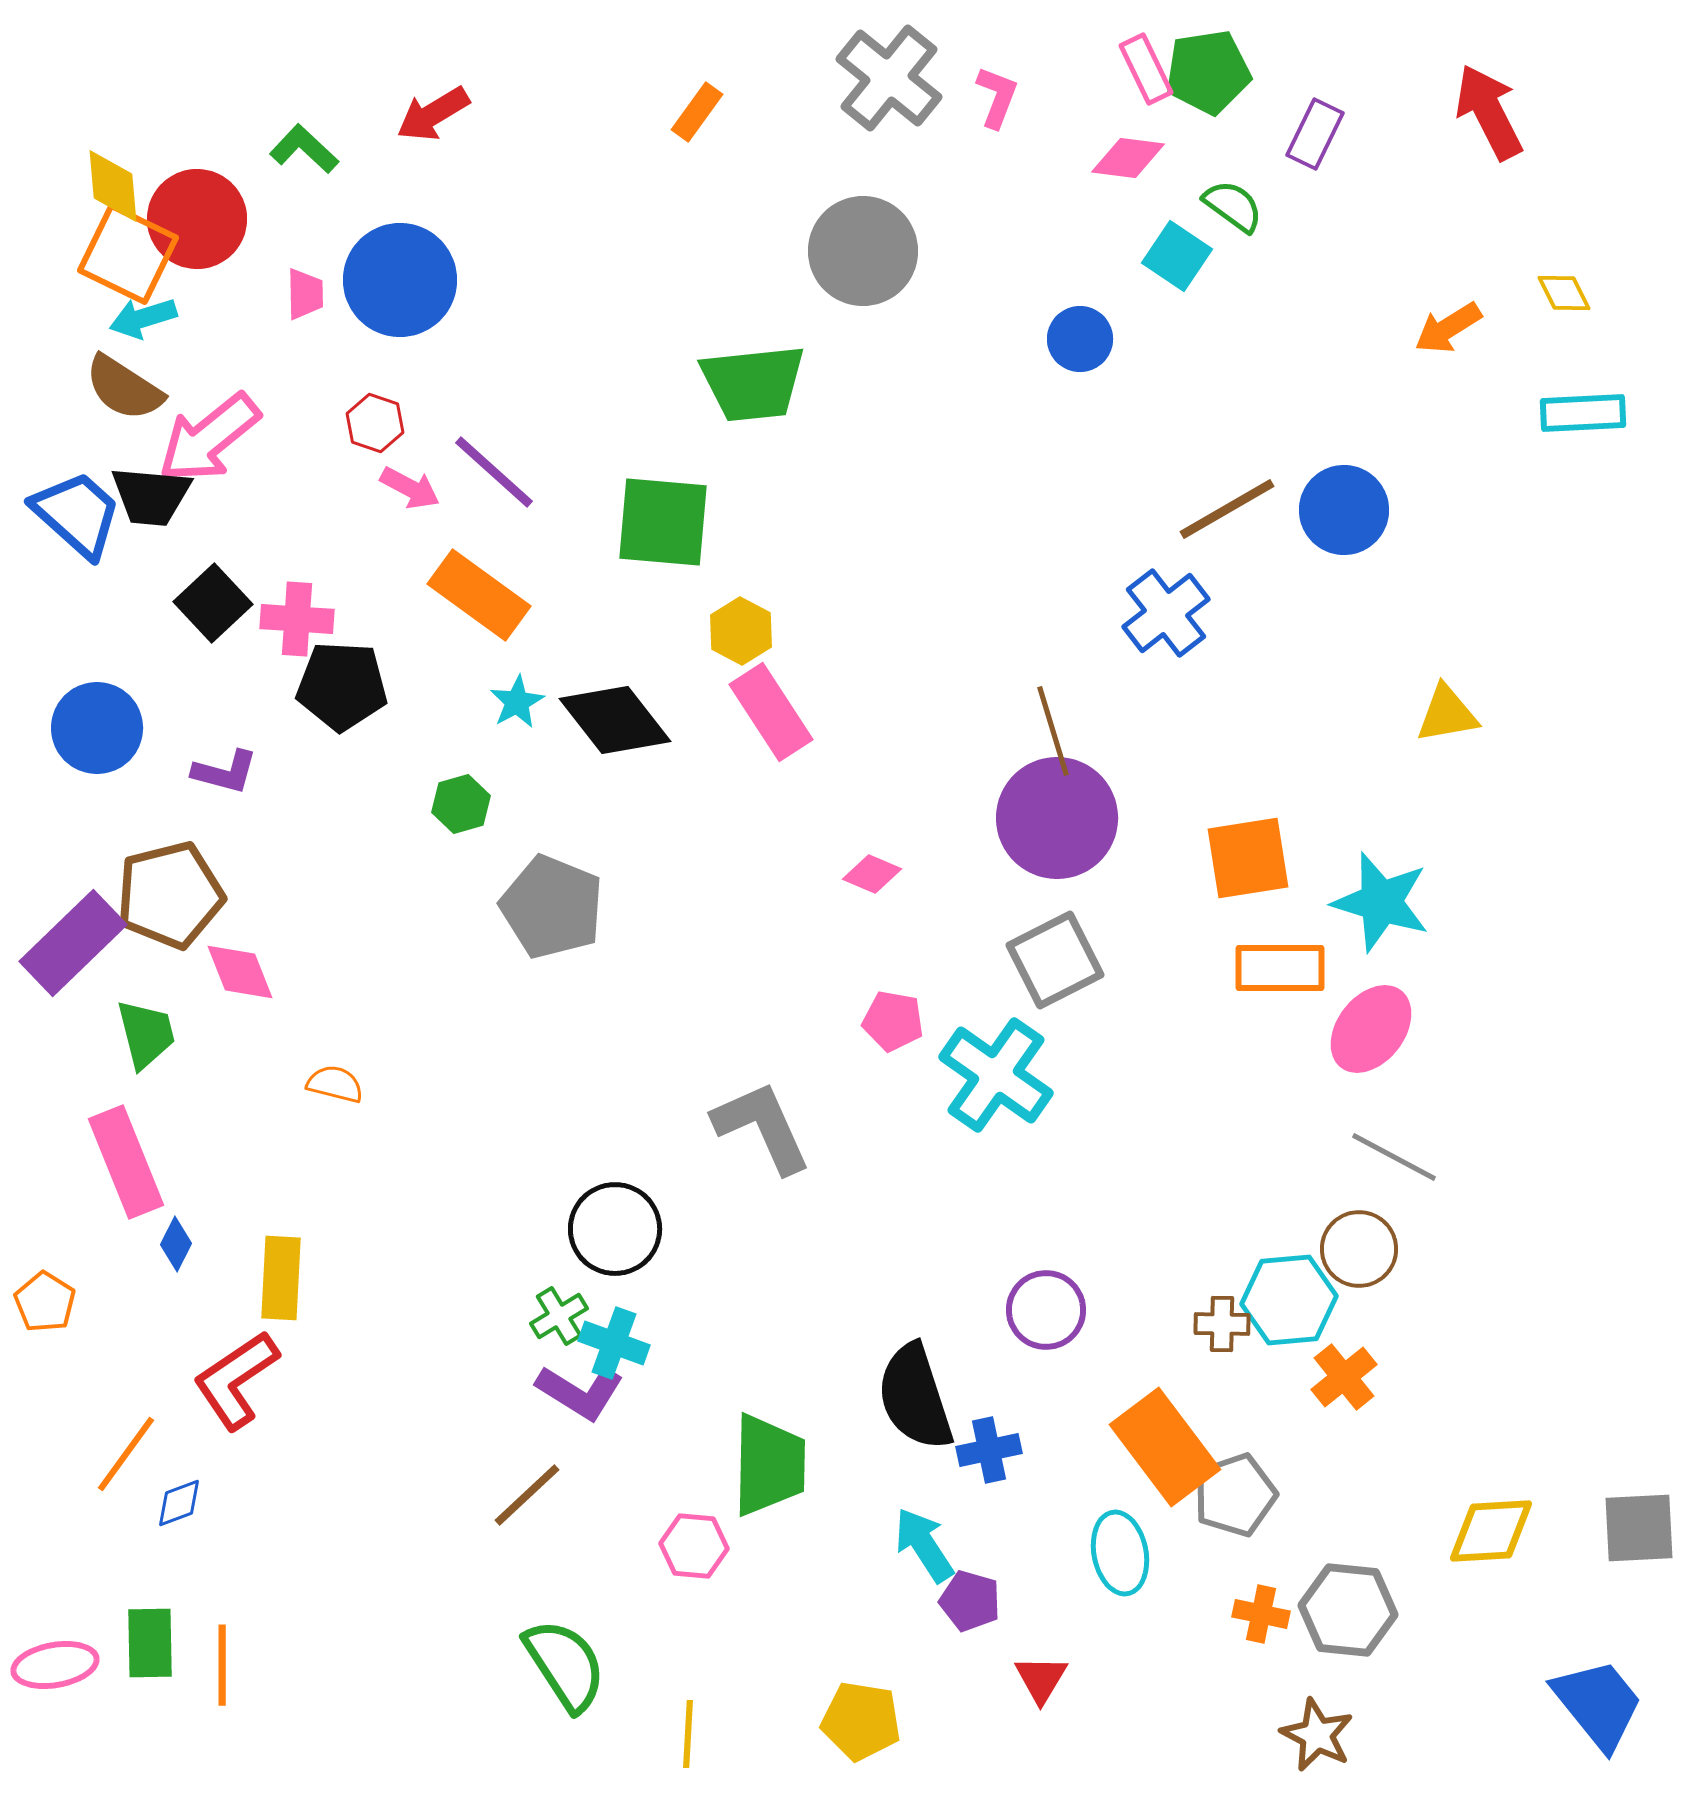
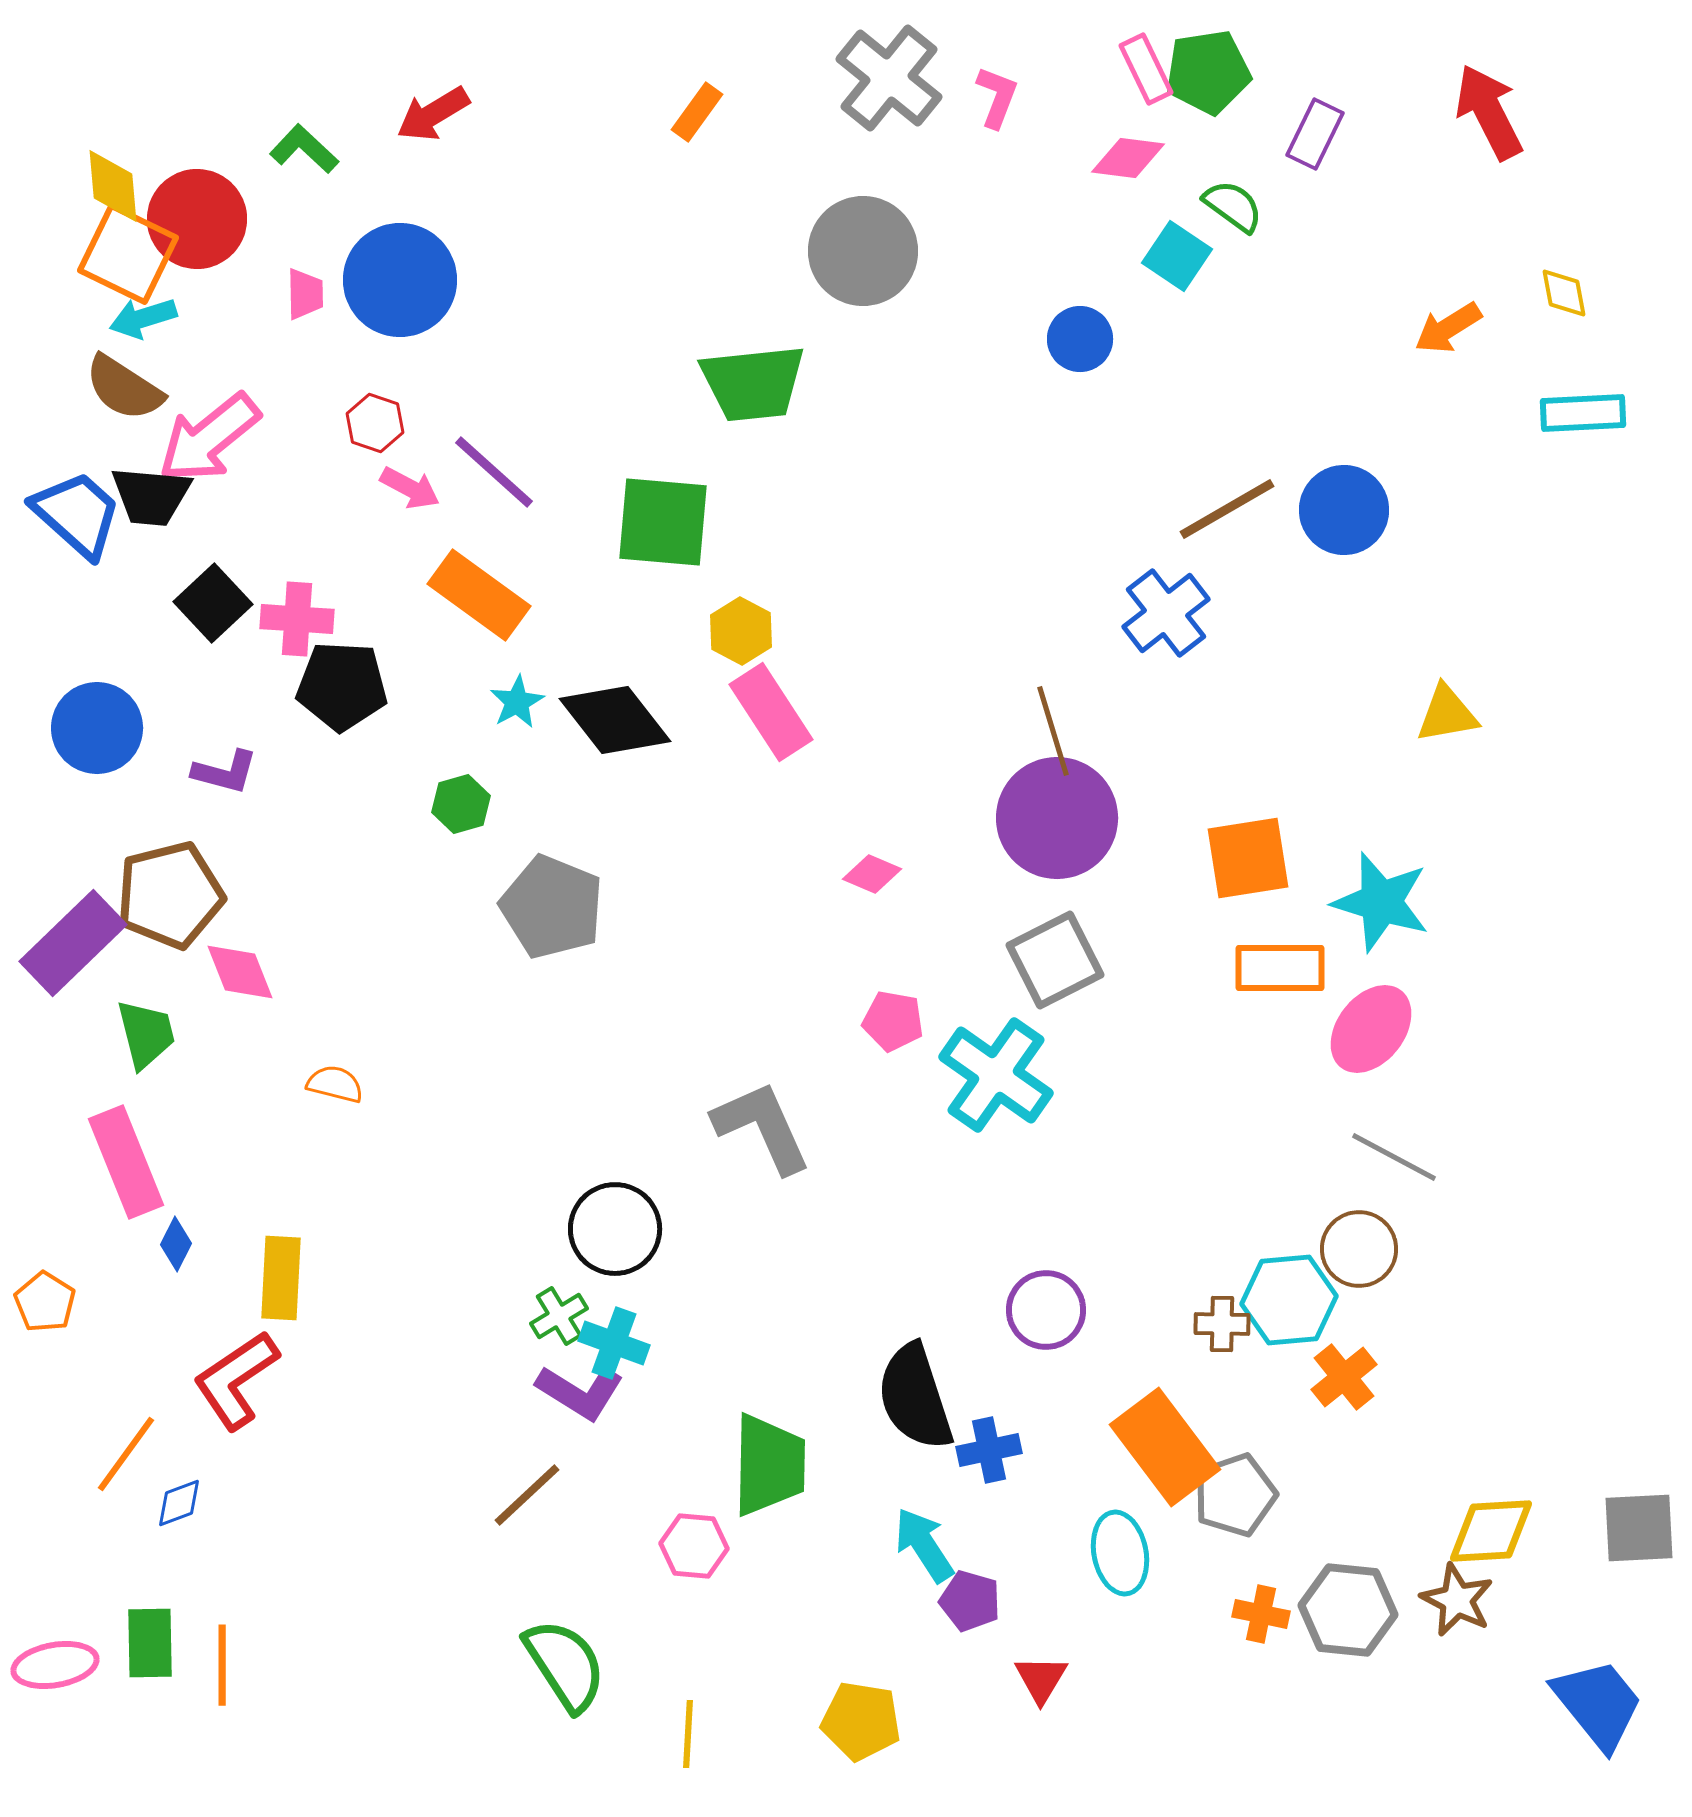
yellow diamond at (1564, 293): rotated 16 degrees clockwise
brown star at (1317, 1735): moved 140 px right, 135 px up
